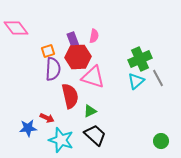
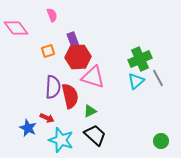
pink semicircle: moved 42 px left, 21 px up; rotated 32 degrees counterclockwise
purple semicircle: moved 18 px down
blue star: rotated 30 degrees clockwise
